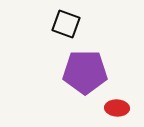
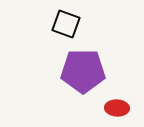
purple pentagon: moved 2 px left, 1 px up
